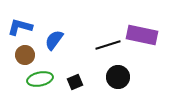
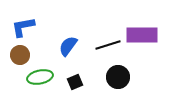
blue L-shape: moved 3 px right; rotated 25 degrees counterclockwise
purple rectangle: rotated 12 degrees counterclockwise
blue semicircle: moved 14 px right, 6 px down
brown circle: moved 5 px left
green ellipse: moved 2 px up
